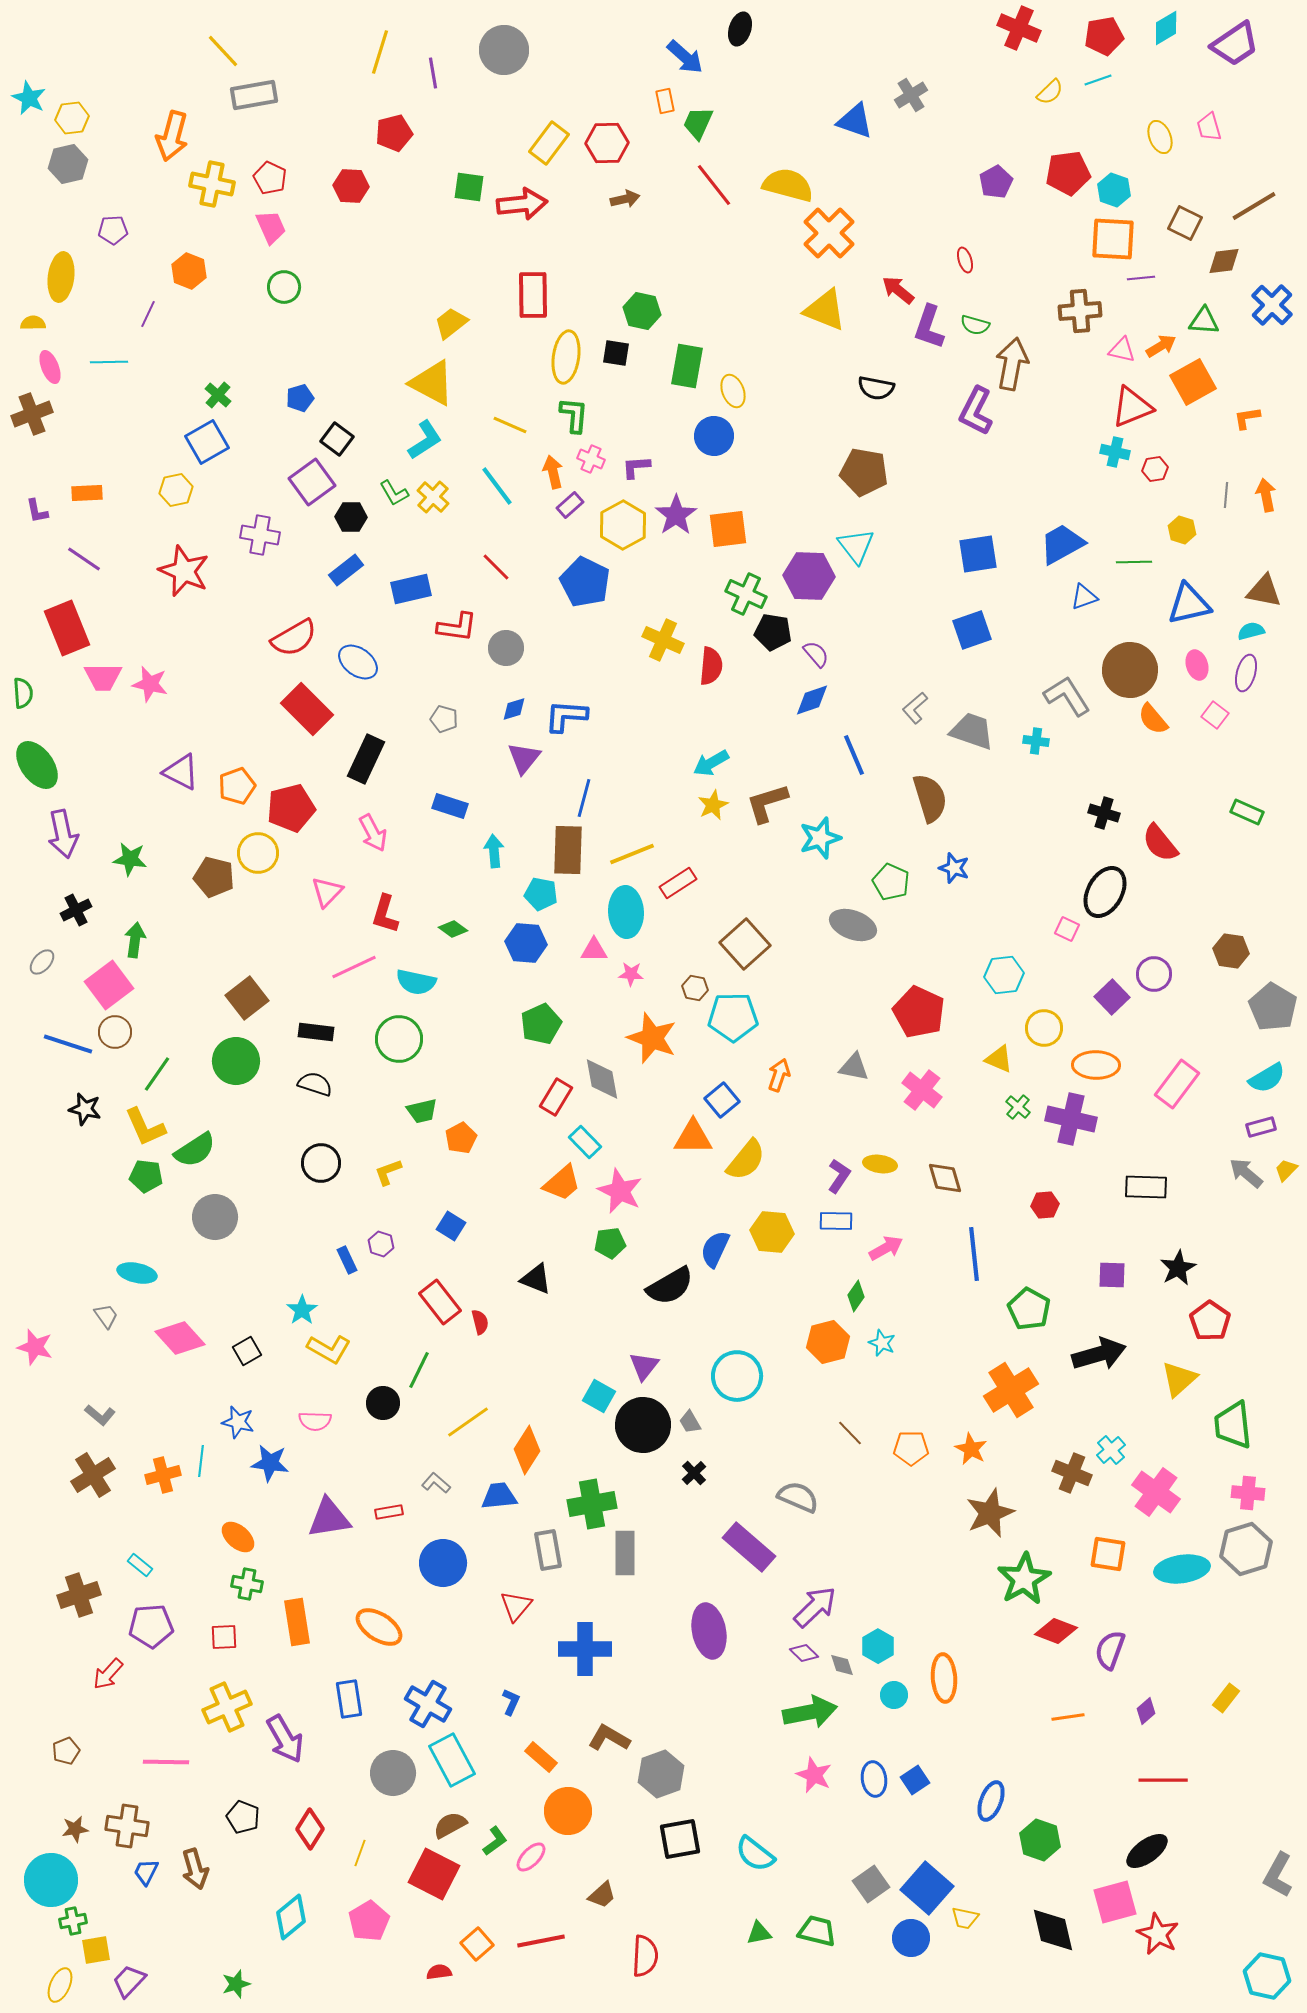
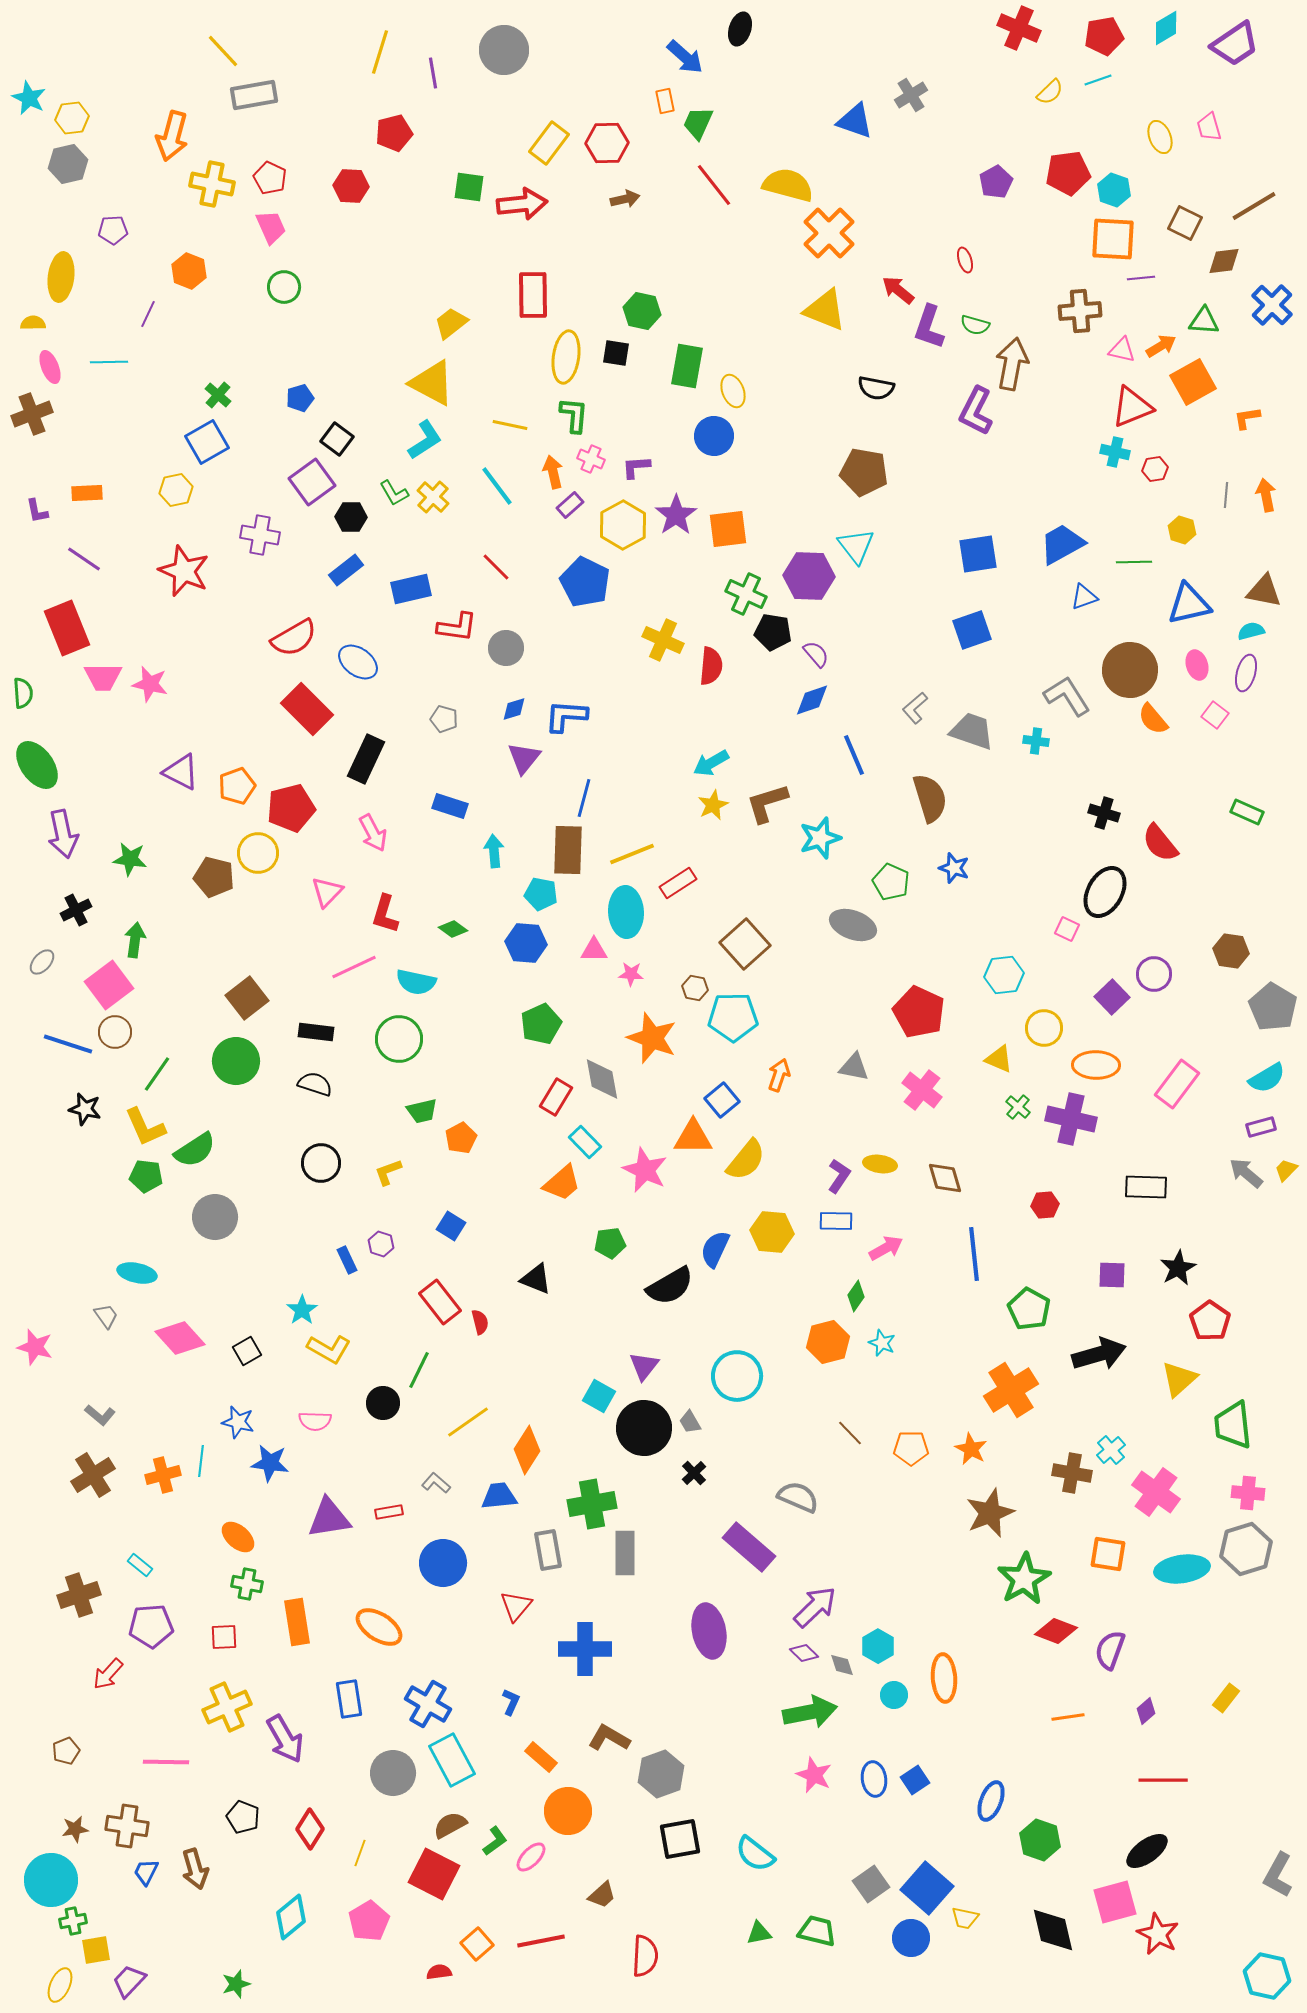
yellow line at (510, 425): rotated 12 degrees counterclockwise
pink star at (620, 1191): moved 25 px right, 21 px up
black circle at (643, 1425): moved 1 px right, 3 px down
brown cross at (1072, 1473): rotated 12 degrees counterclockwise
